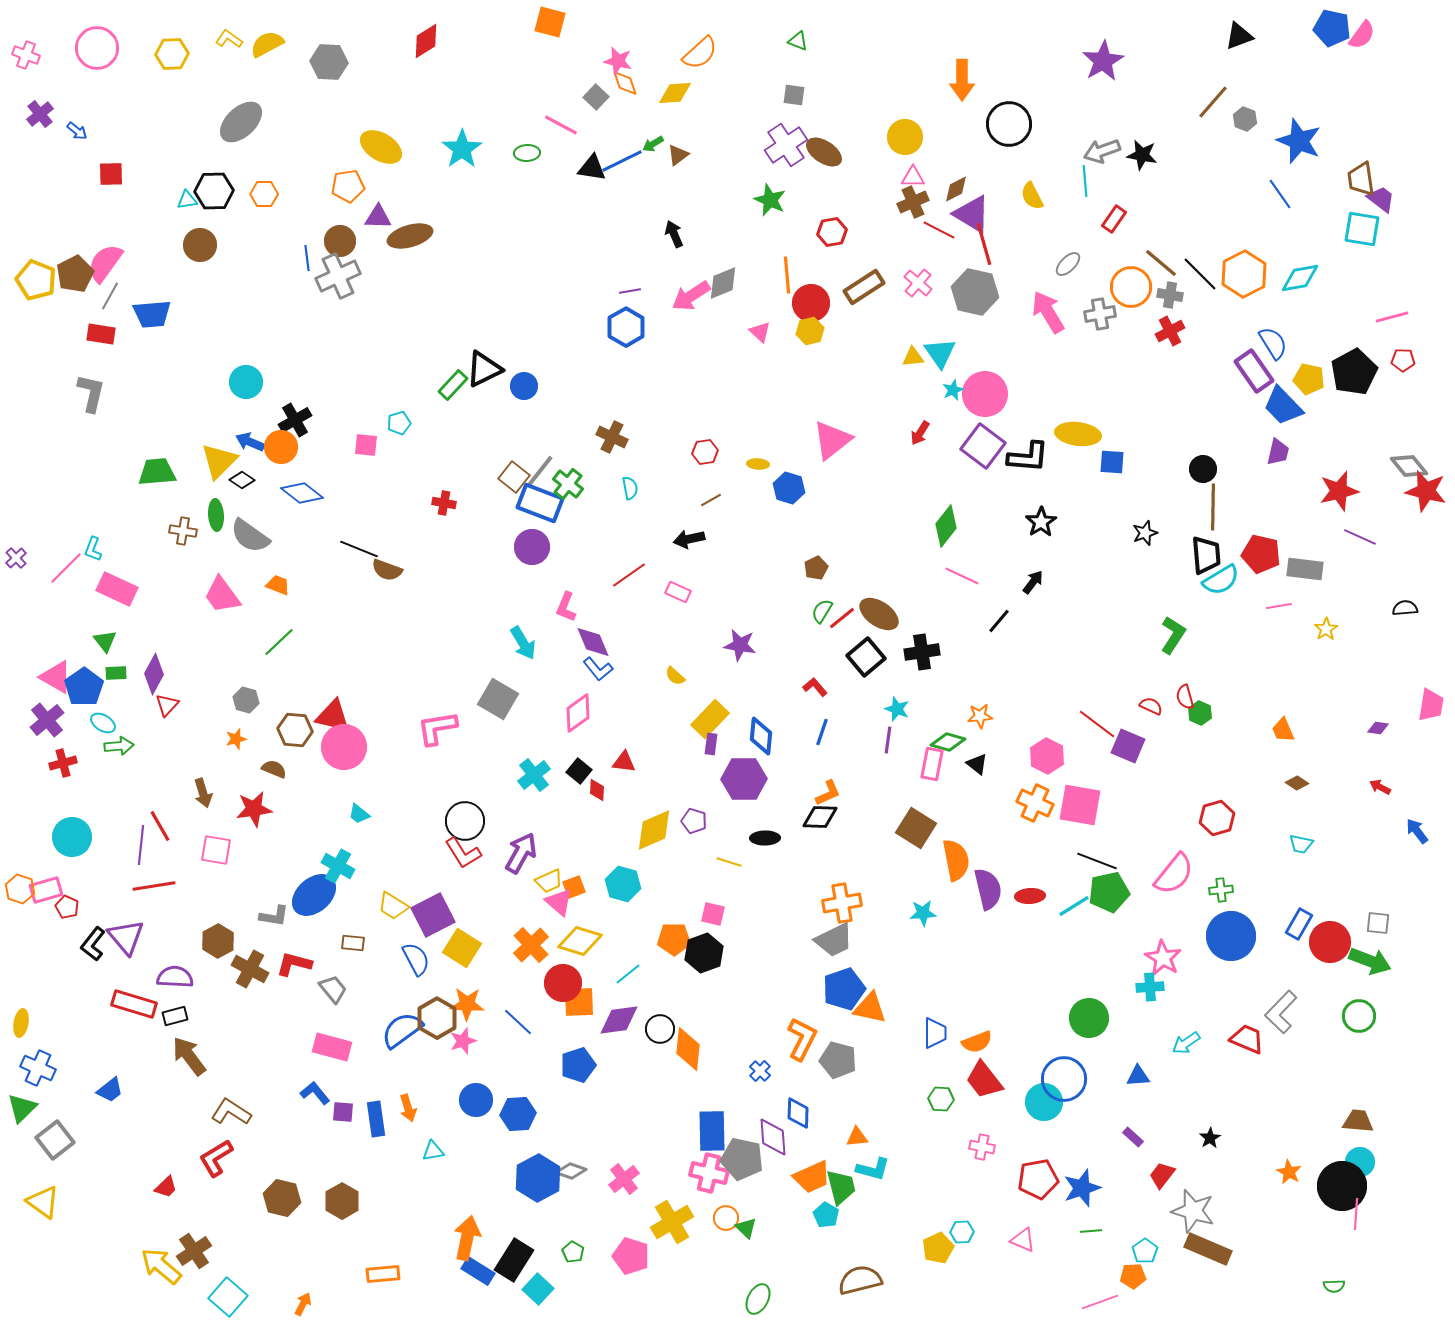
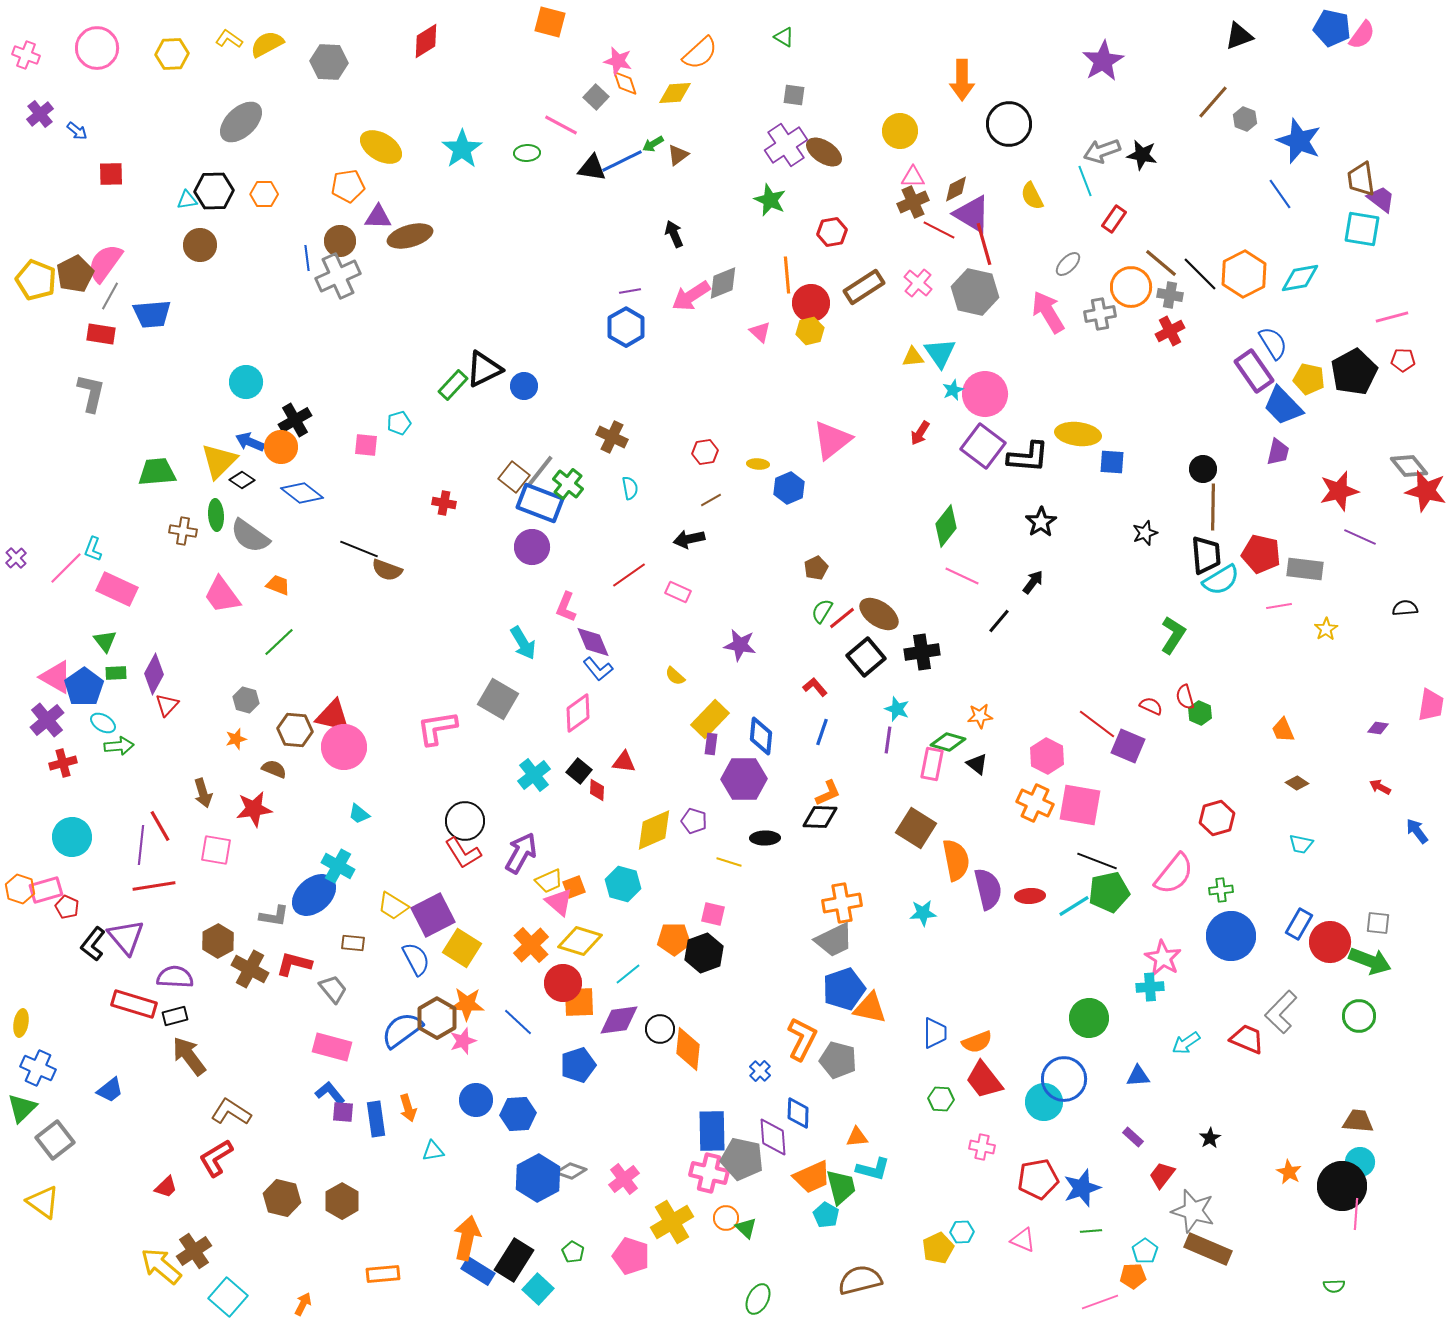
green triangle at (798, 41): moved 14 px left, 4 px up; rotated 10 degrees clockwise
yellow circle at (905, 137): moved 5 px left, 6 px up
cyan line at (1085, 181): rotated 16 degrees counterclockwise
blue hexagon at (789, 488): rotated 20 degrees clockwise
blue L-shape at (315, 1093): moved 15 px right
